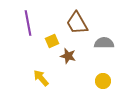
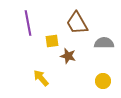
yellow square: rotated 16 degrees clockwise
